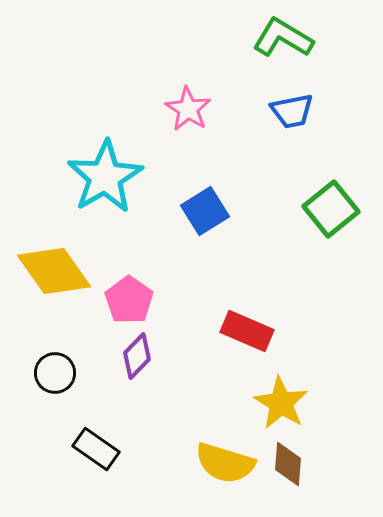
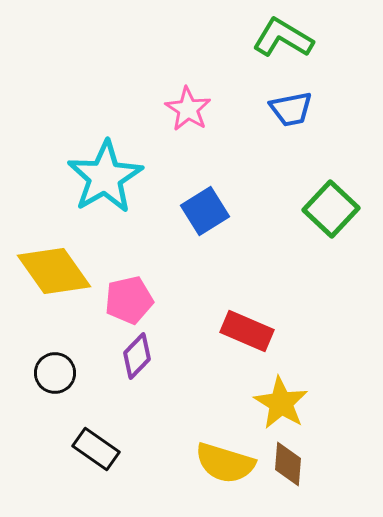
blue trapezoid: moved 1 px left, 2 px up
green square: rotated 8 degrees counterclockwise
pink pentagon: rotated 24 degrees clockwise
